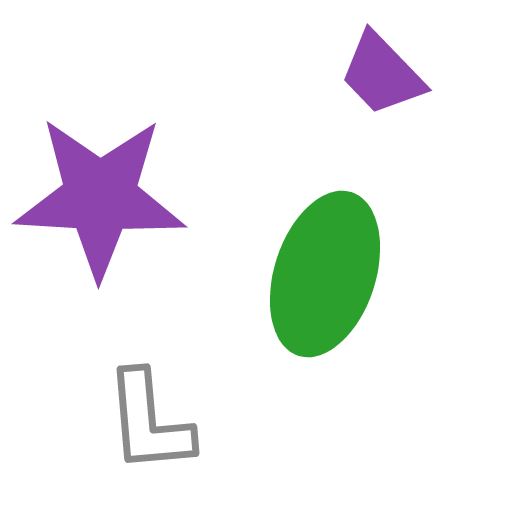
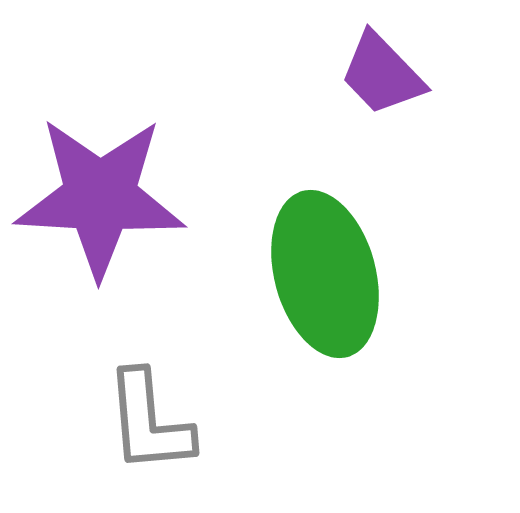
green ellipse: rotated 33 degrees counterclockwise
